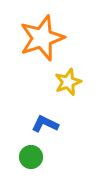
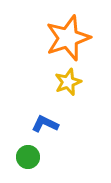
orange star: moved 26 px right
green circle: moved 3 px left
